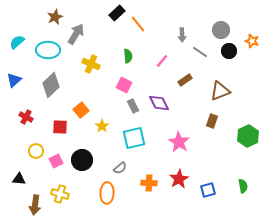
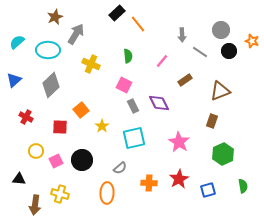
green hexagon at (248, 136): moved 25 px left, 18 px down
